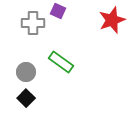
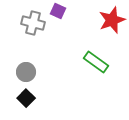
gray cross: rotated 15 degrees clockwise
green rectangle: moved 35 px right
